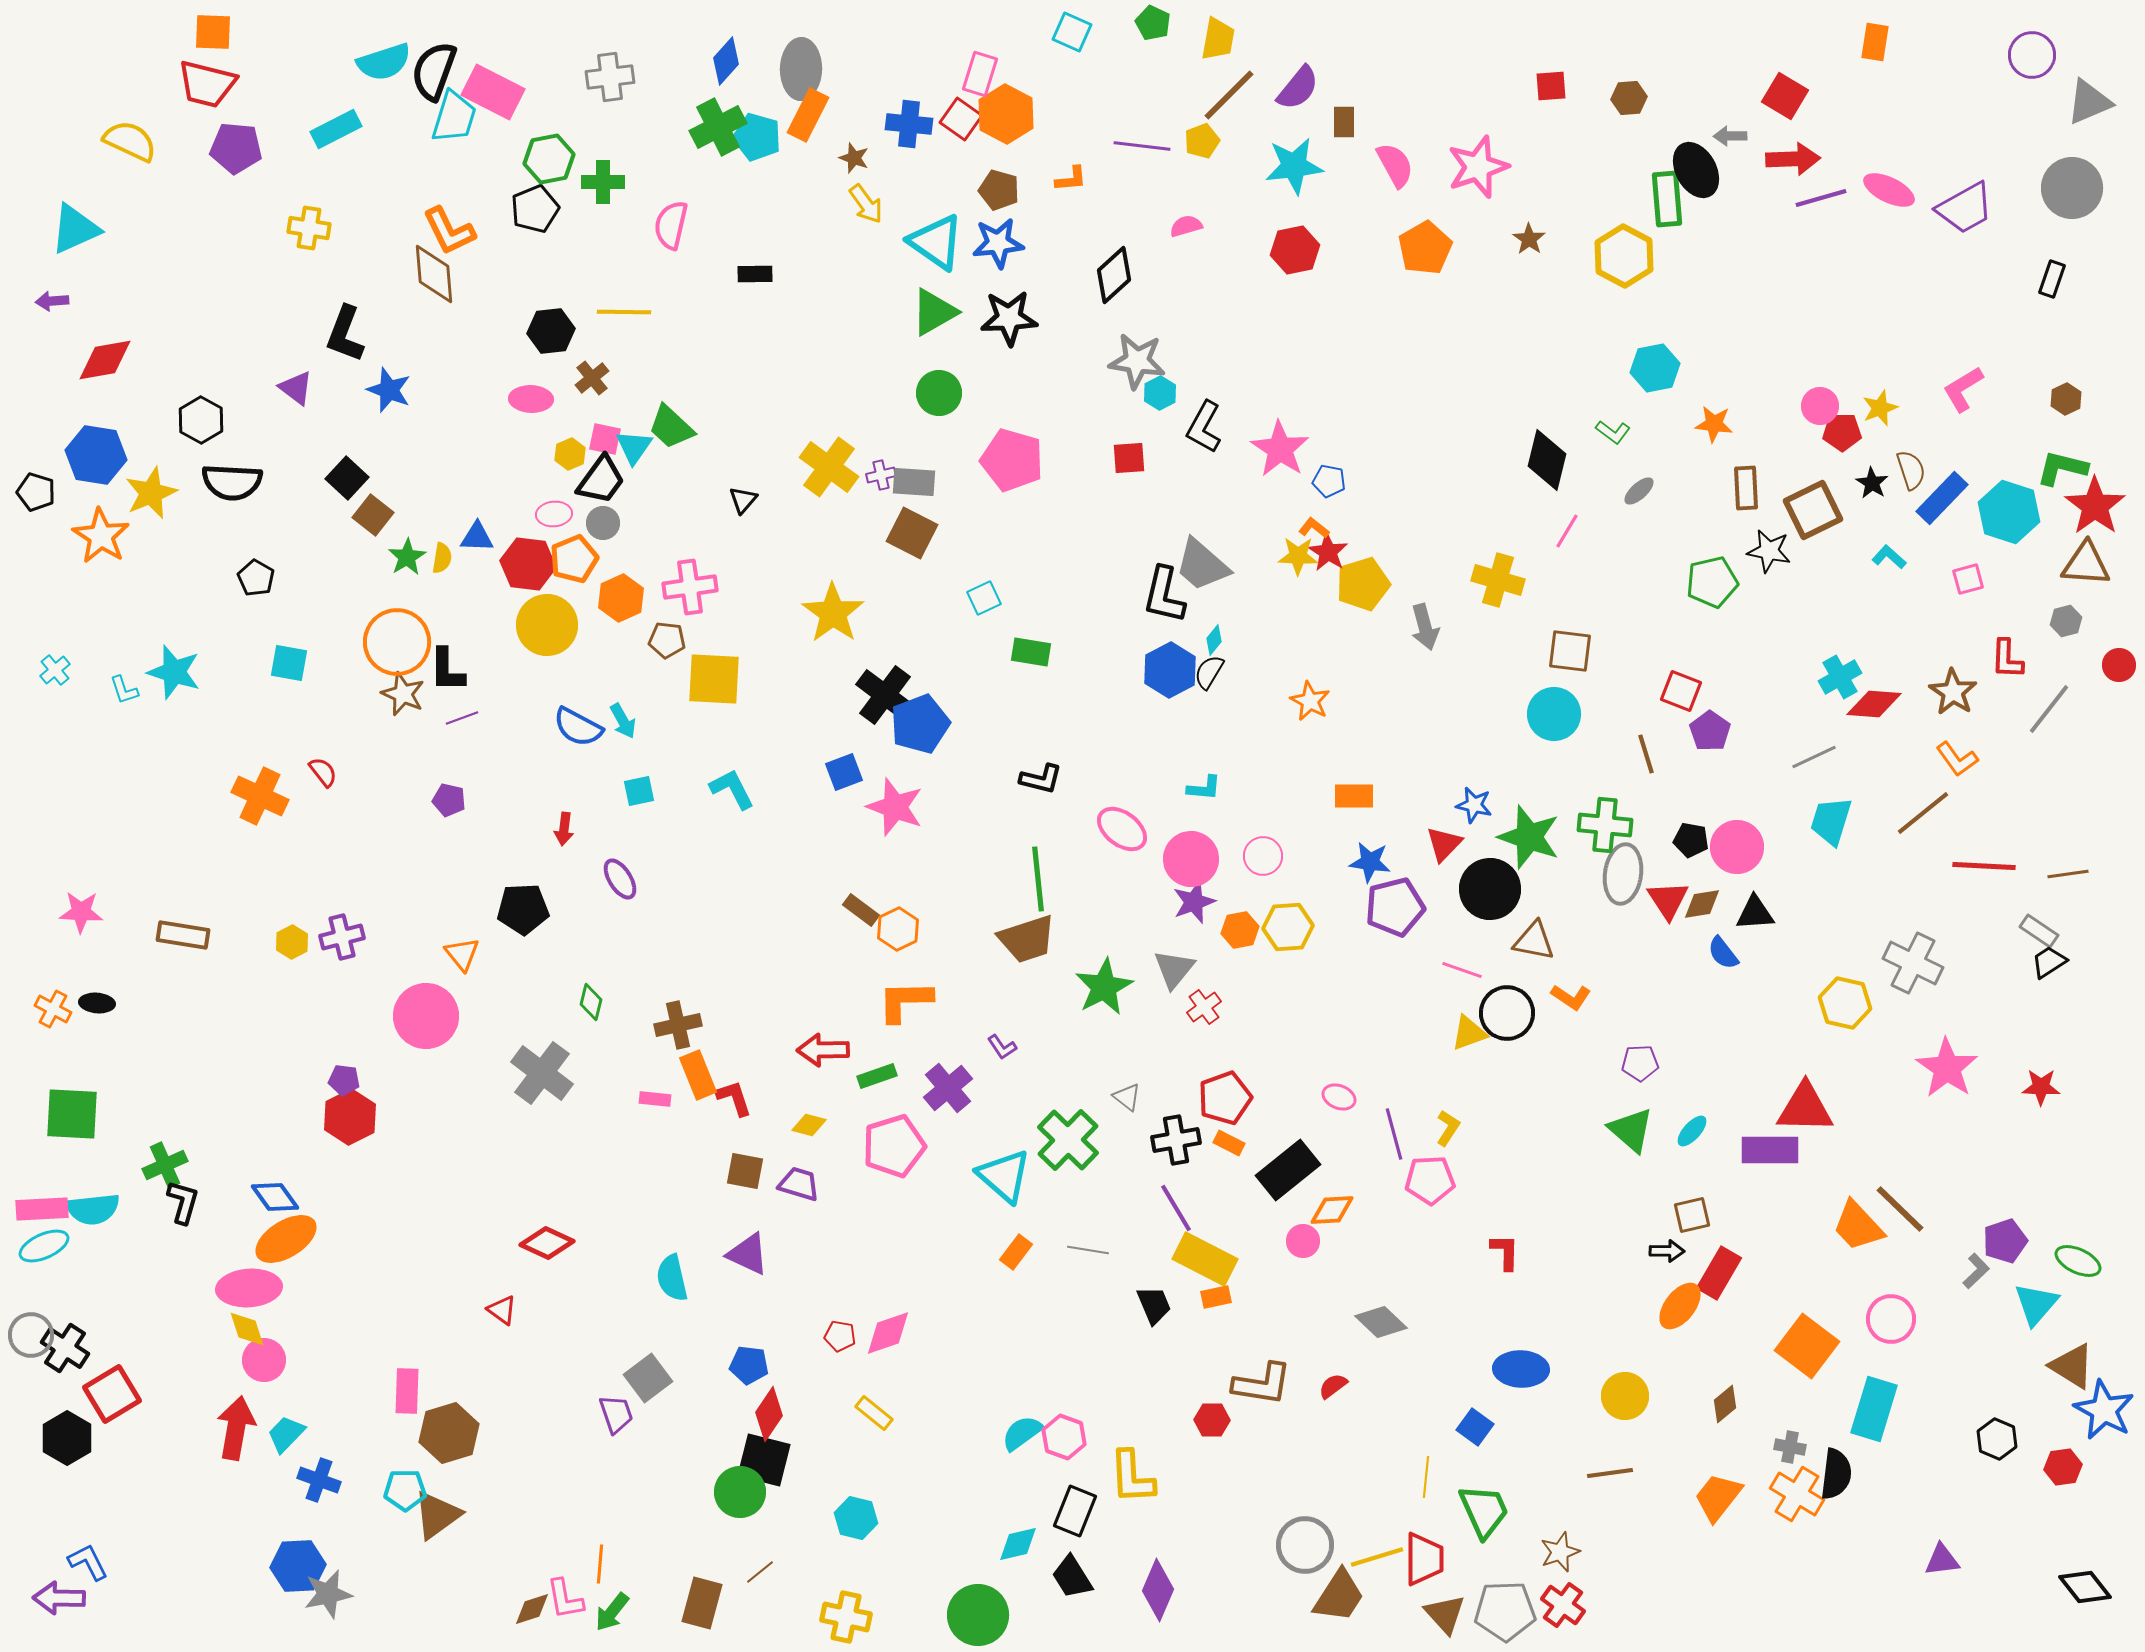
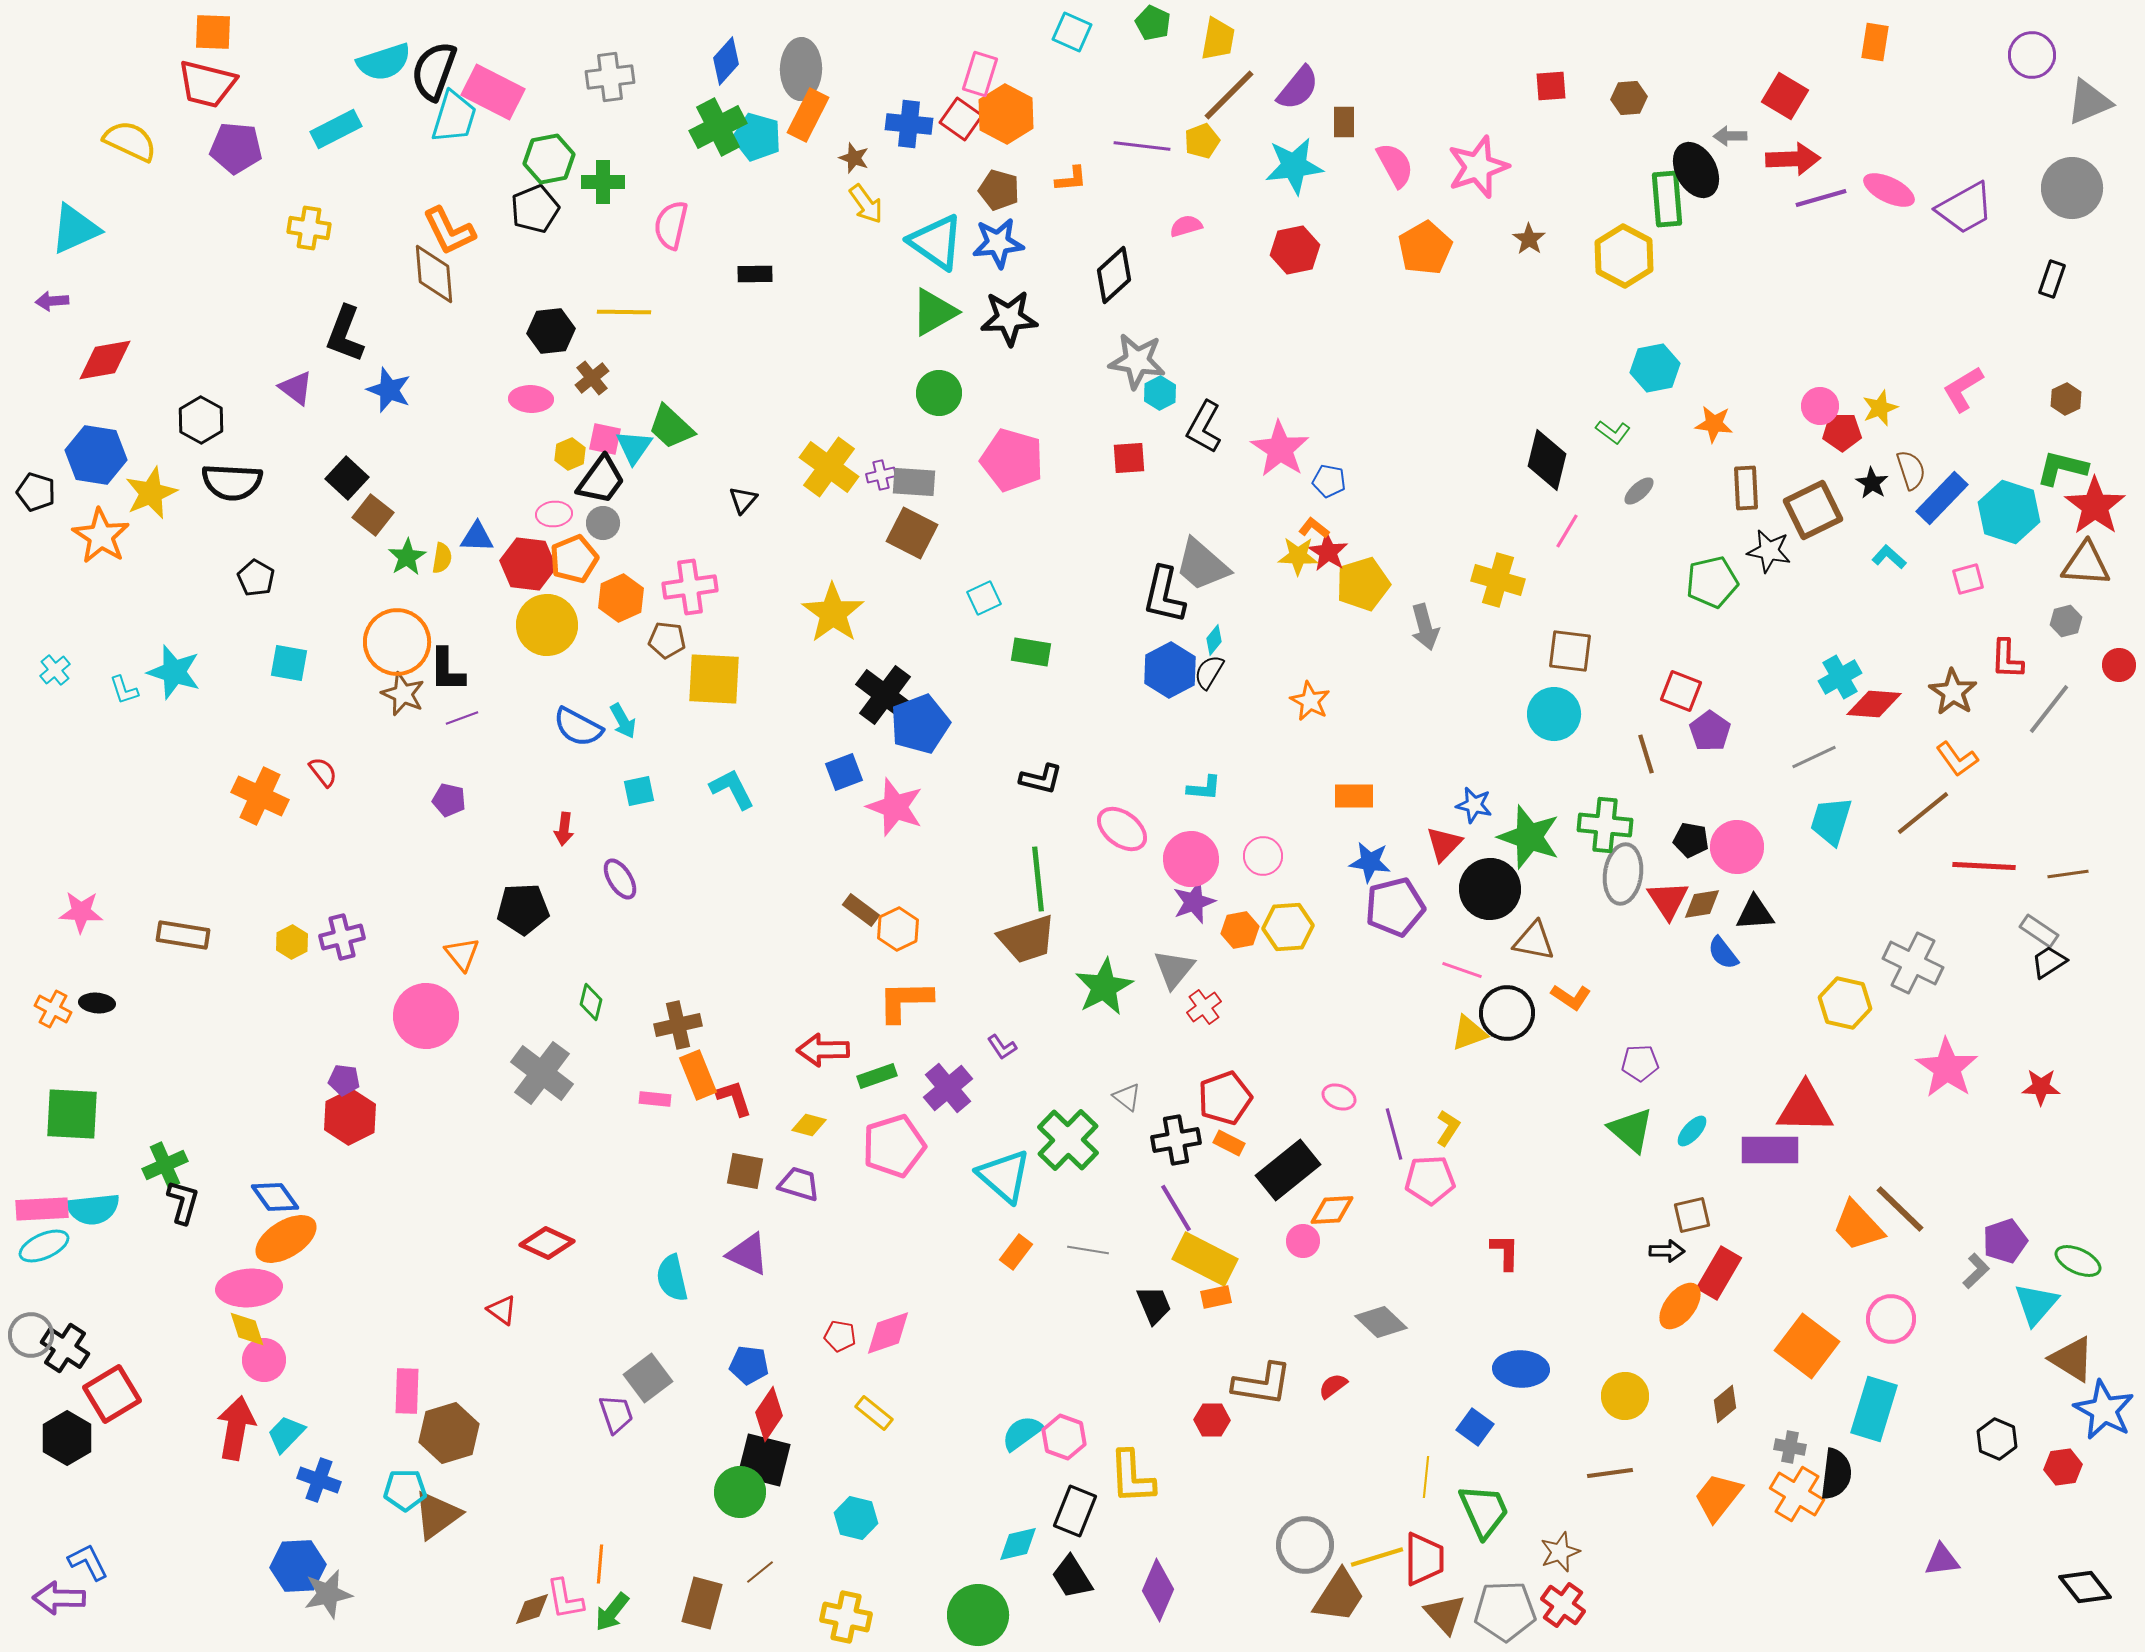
brown triangle at (2072, 1366): moved 7 px up
